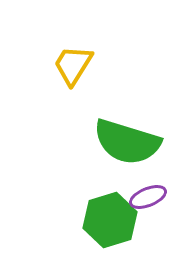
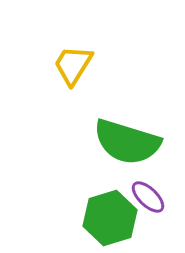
purple ellipse: rotated 66 degrees clockwise
green hexagon: moved 2 px up
